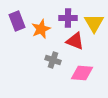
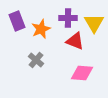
gray cross: moved 17 px left; rotated 21 degrees clockwise
